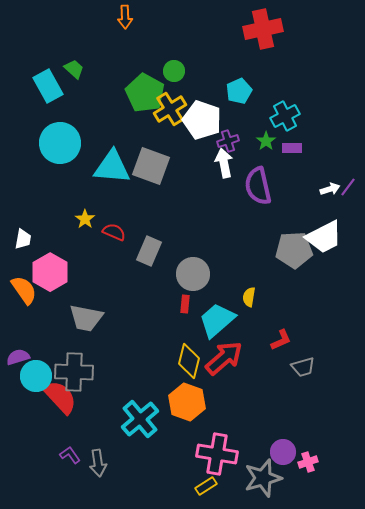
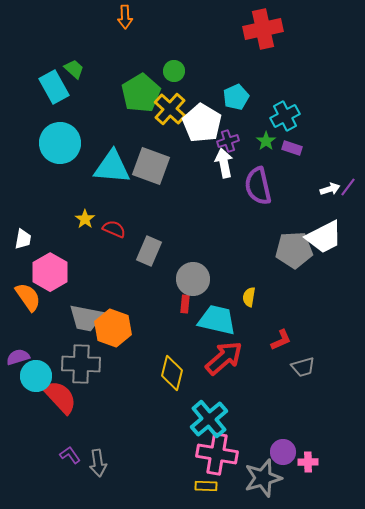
cyan rectangle at (48, 86): moved 6 px right, 1 px down
cyan pentagon at (239, 91): moved 3 px left, 6 px down
green pentagon at (145, 93): moved 4 px left; rotated 12 degrees clockwise
yellow cross at (170, 109): rotated 16 degrees counterclockwise
white pentagon at (202, 120): moved 3 px down; rotated 12 degrees clockwise
purple rectangle at (292, 148): rotated 18 degrees clockwise
red semicircle at (114, 232): moved 3 px up
gray circle at (193, 274): moved 5 px down
orange semicircle at (24, 290): moved 4 px right, 7 px down
cyan trapezoid at (217, 320): rotated 54 degrees clockwise
yellow diamond at (189, 361): moved 17 px left, 12 px down
gray cross at (74, 372): moved 7 px right, 8 px up
orange hexagon at (187, 402): moved 74 px left, 74 px up
cyan cross at (140, 419): moved 69 px right
pink cross at (308, 462): rotated 18 degrees clockwise
yellow rectangle at (206, 486): rotated 35 degrees clockwise
